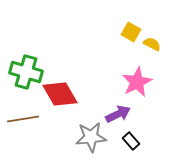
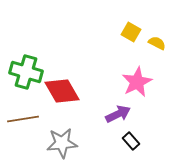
yellow semicircle: moved 5 px right, 1 px up
red diamond: moved 2 px right, 3 px up
gray star: moved 29 px left, 6 px down
